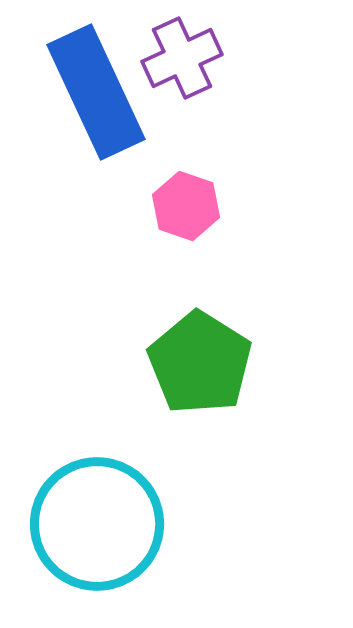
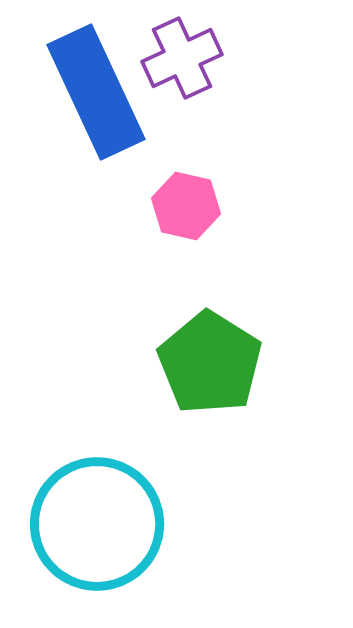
pink hexagon: rotated 6 degrees counterclockwise
green pentagon: moved 10 px right
